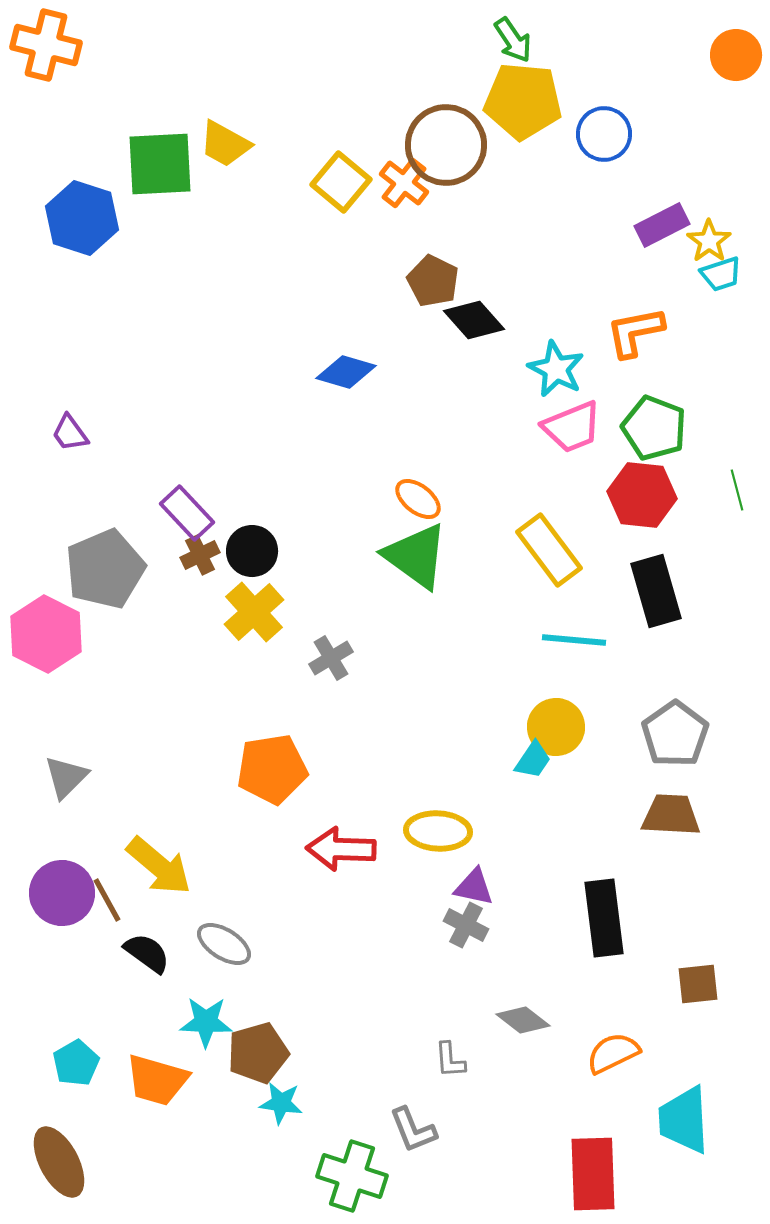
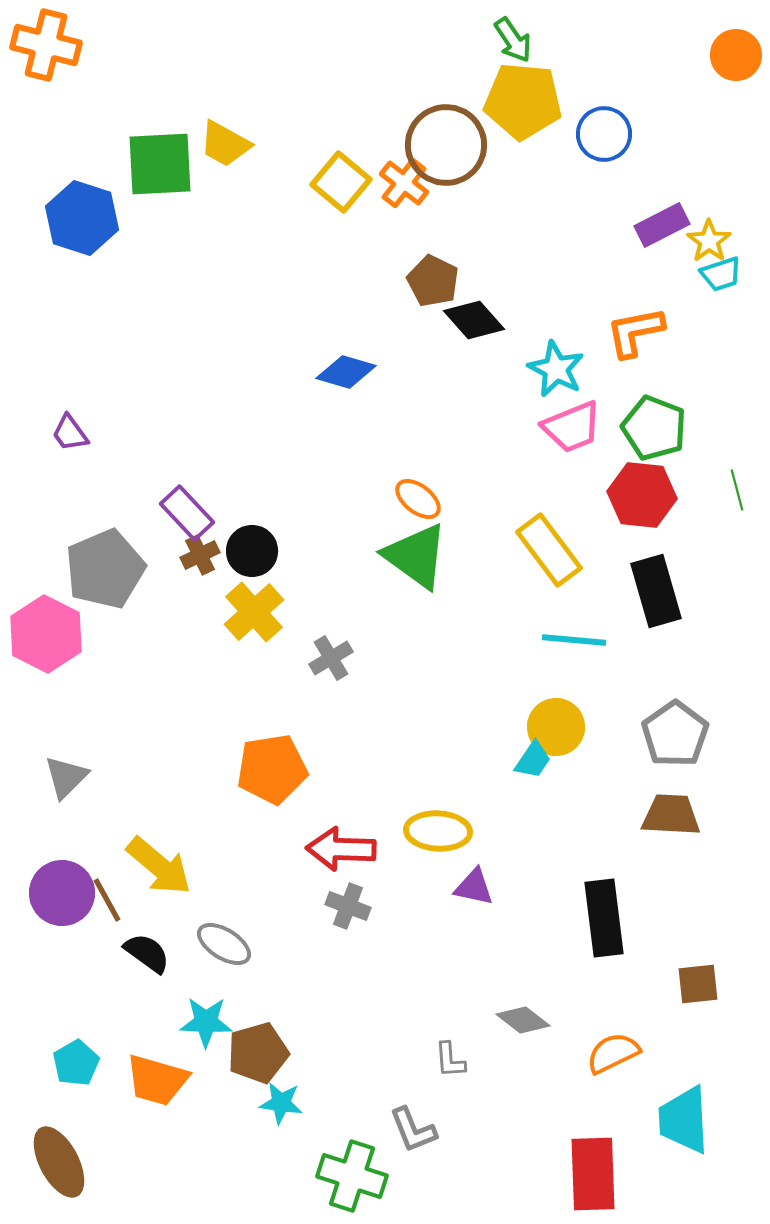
gray cross at (466, 925): moved 118 px left, 19 px up; rotated 6 degrees counterclockwise
